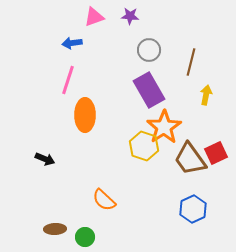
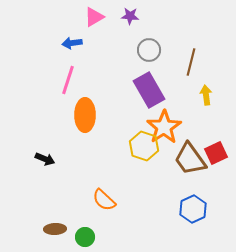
pink triangle: rotated 10 degrees counterclockwise
yellow arrow: rotated 18 degrees counterclockwise
